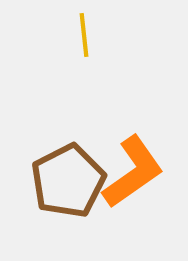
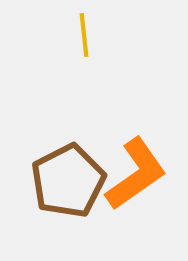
orange L-shape: moved 3 px right, 2 px down
